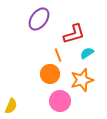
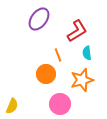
red L-shape: moved 3 px right, 3 px up; rotated 15 degrees counterclockwise
cyan semicircle: rotated 64 degrees counterclockwise
orange circle: moved 4 px left
pink circle: moved 3 px down
yellow semicircle: moved 1 px right
